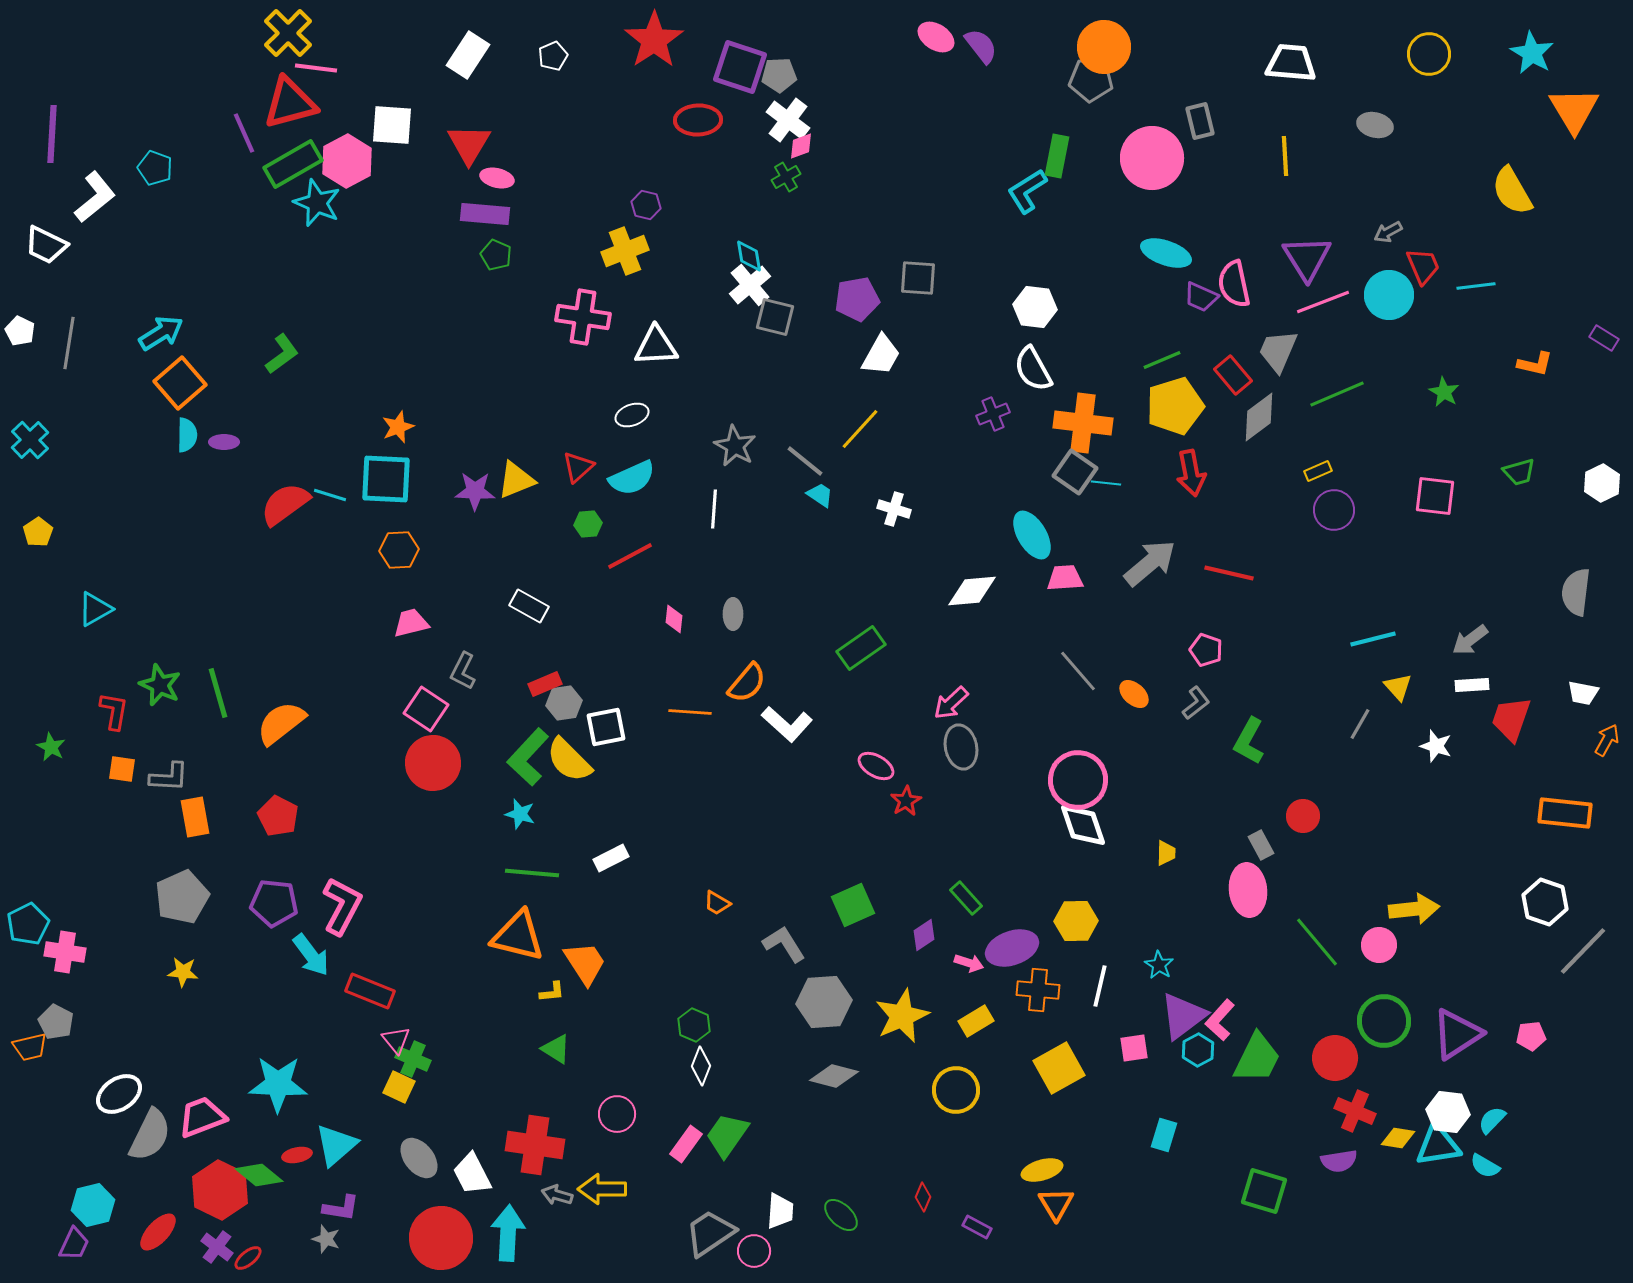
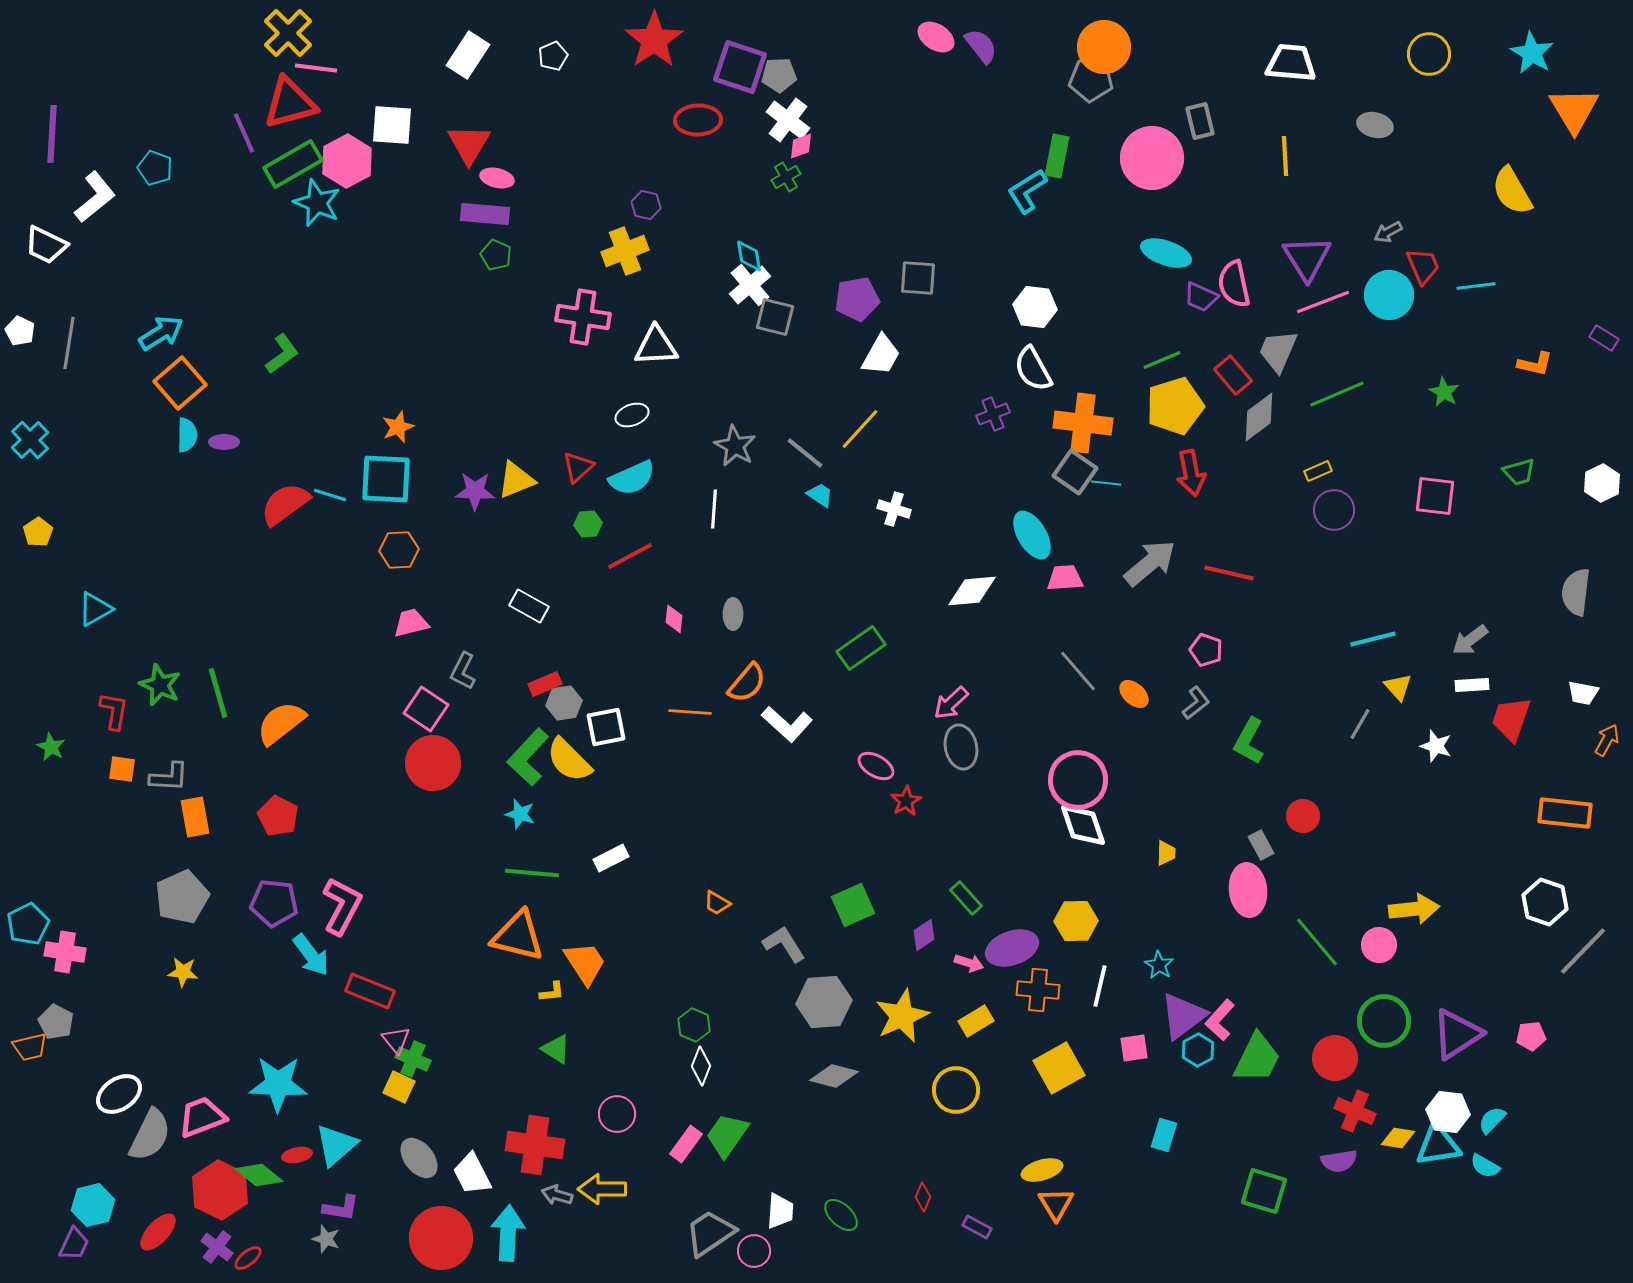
gray line at (805, 461): moved 8 px up
